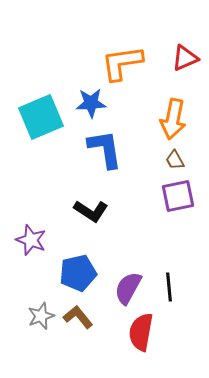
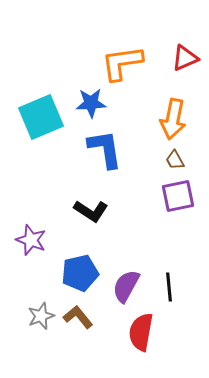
blue pentagon: moved 2 px right
purple semicircle: moved 2 px left, 2 px up
